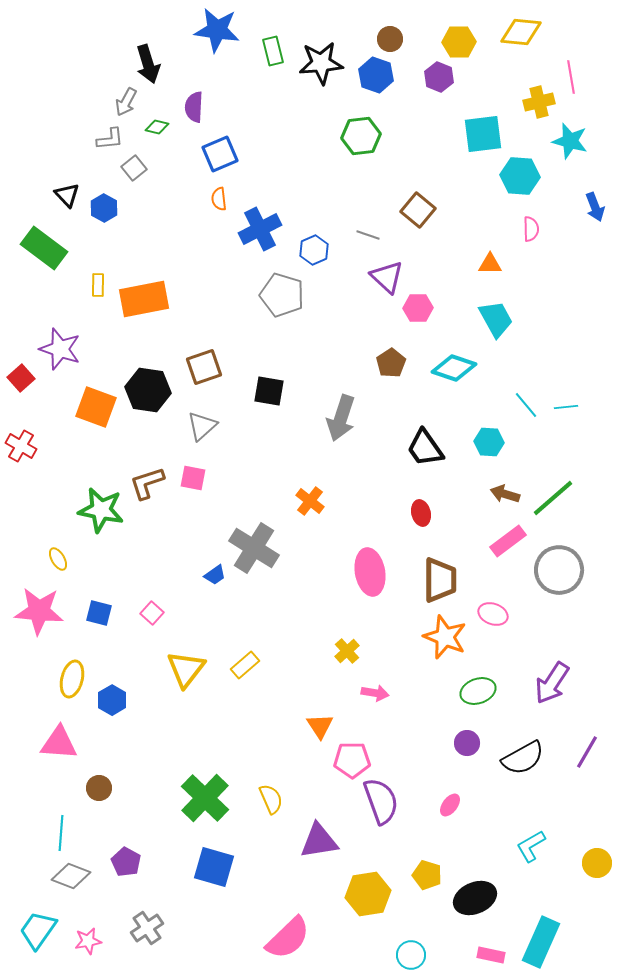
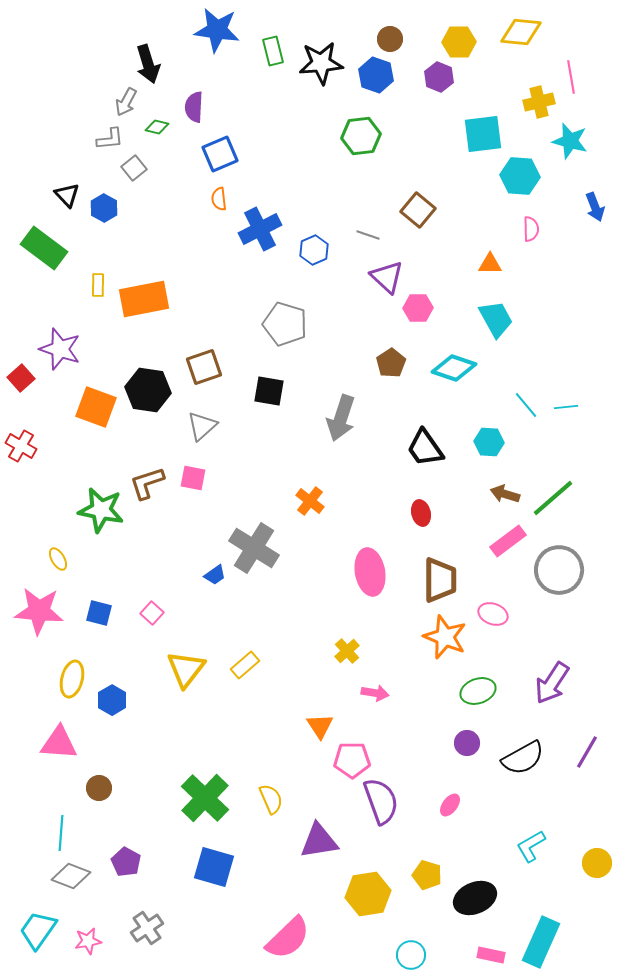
gray pentagon at (282, 295): moved 3 px right, 29 px down
